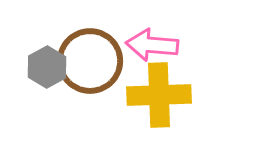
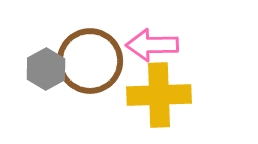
pink arrow: rotated 6 degrees counterclockwise
gray hexagon: moved 1 px left, 2 px down
